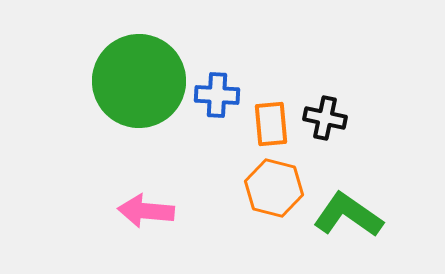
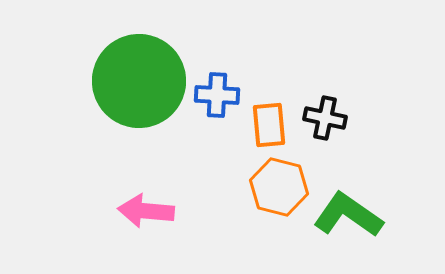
orange rectangle: moved 2 px left, 1 px down
orange hexagon: moved 5 px right, 1 px up
